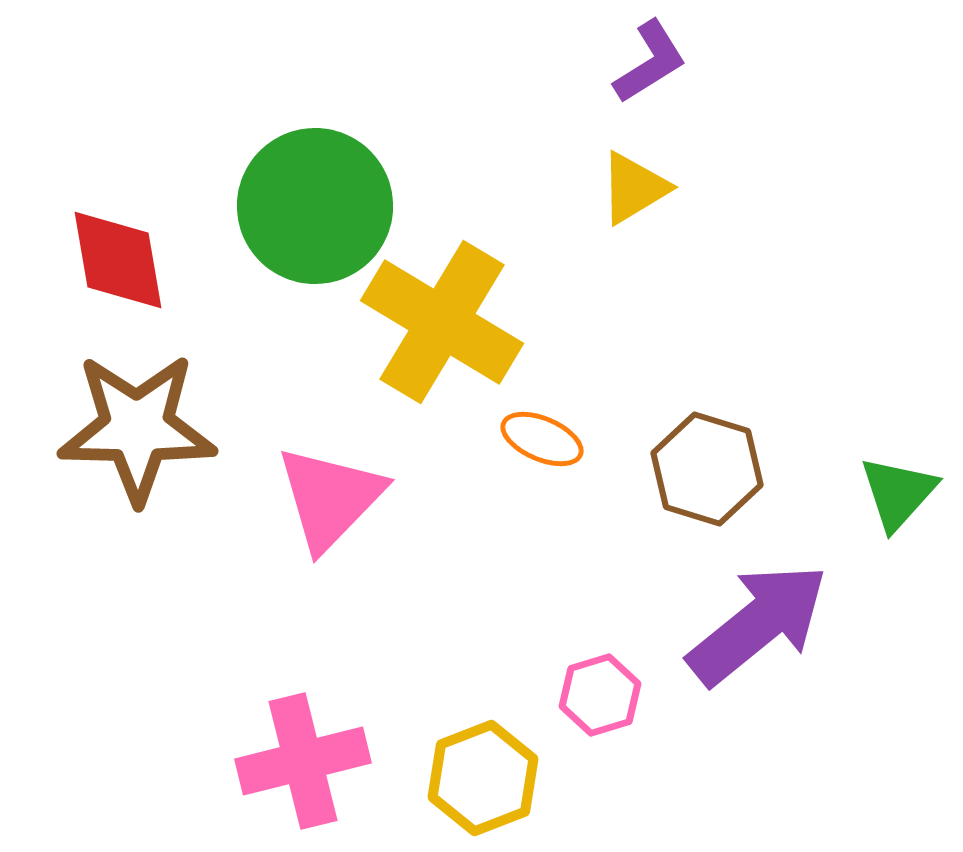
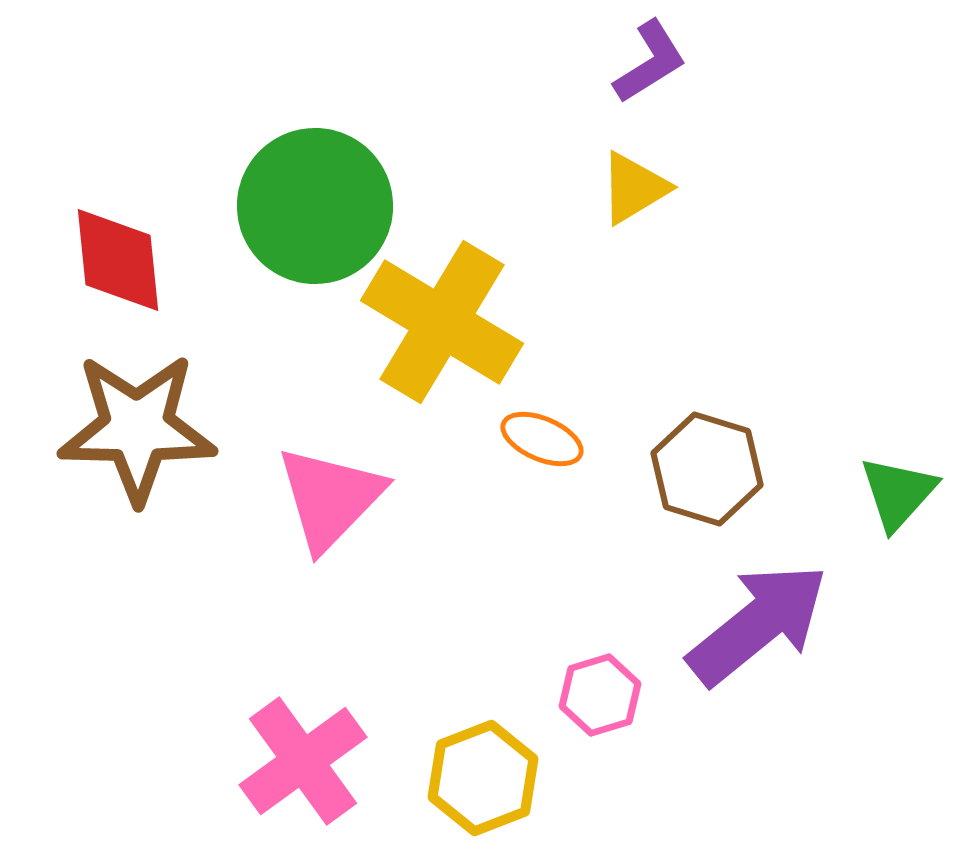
red diamond: rotated 4 degrees clockwise
pink cross: rotated 22 degrees counterclockwise
